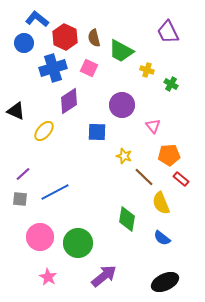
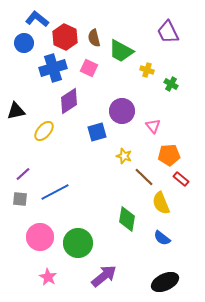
purple circle: moved 6 px down
black triangle: rotated 36 degrees counterclockwise
blue square: rotated 18 degrees counterclockwise
